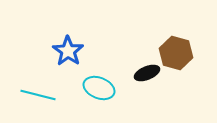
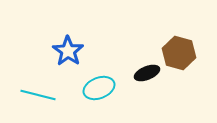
brown hexagon: moved 3 px right
cyan ellipse: rotated 44 degrees counterclockwise
